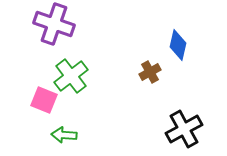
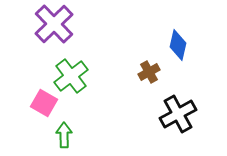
purple cross: rotated 27 degrees clockwise
brown cross: moved 1 px left
pink square: moved 3 px down; rotated 8 degrees clockwise
black cross: moved 6 px left, 15 px up
green arrow: rotated 85 degrees clockwise
